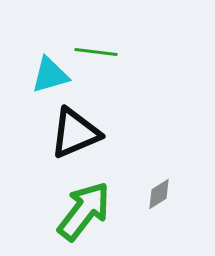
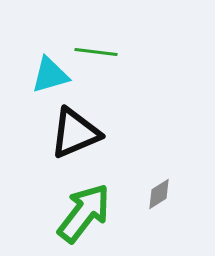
green arrow: moved 2 px down
